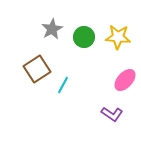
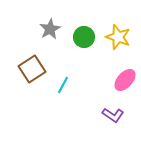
gray star: moved 2 px left
yellow star: rotated 15 degrees clockwise
brown square: moved 5 px left
purple L-shape: moved 1 px right, 1 px down
